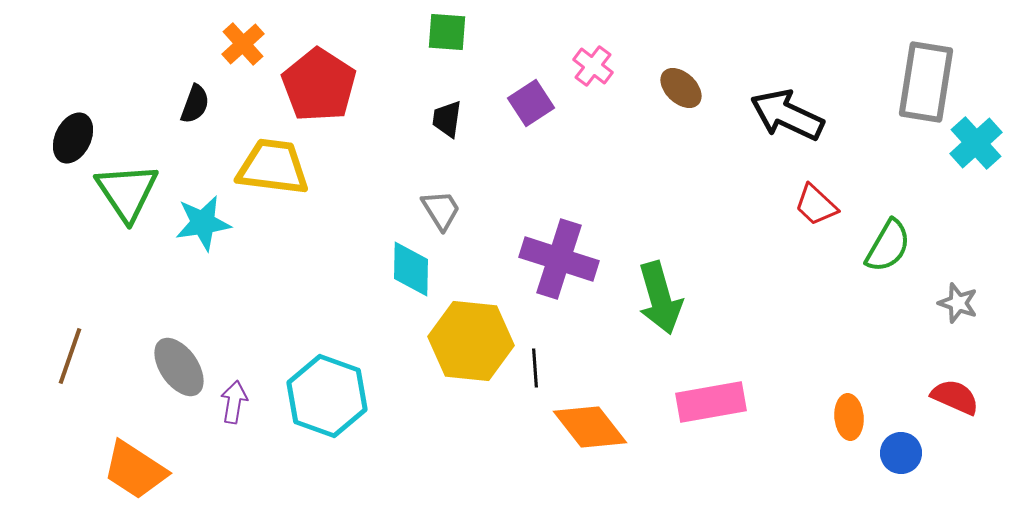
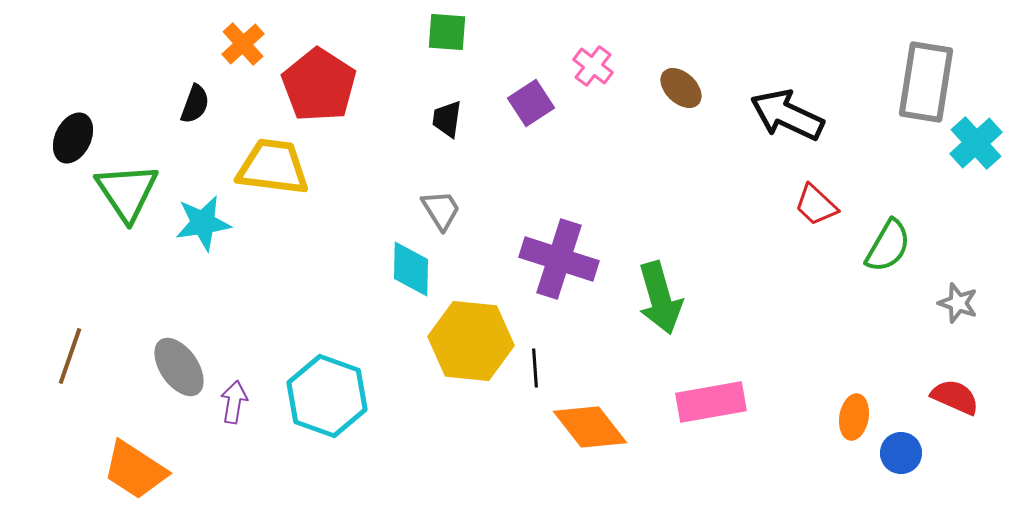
orange ellipse: moved 5 px right; rotated 15 degrees clockwise
